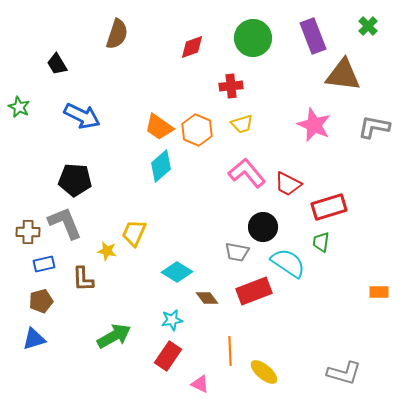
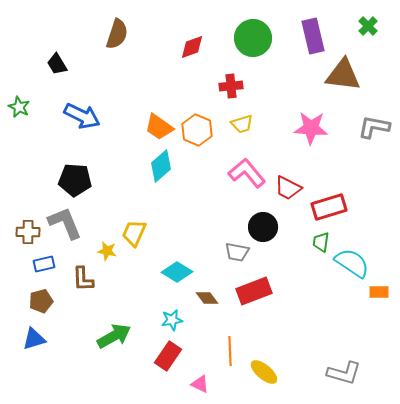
purple rectangle at (313, 36): rotated 8 degrees clockwise
pink star at (314, 125): moved 3 px left, 3 px down; rotated 20 degrees counterclockwise
red trapezoid at (288, 184): moved 4 px down
cyan semicircle at (288, 263): moved 64 px right
